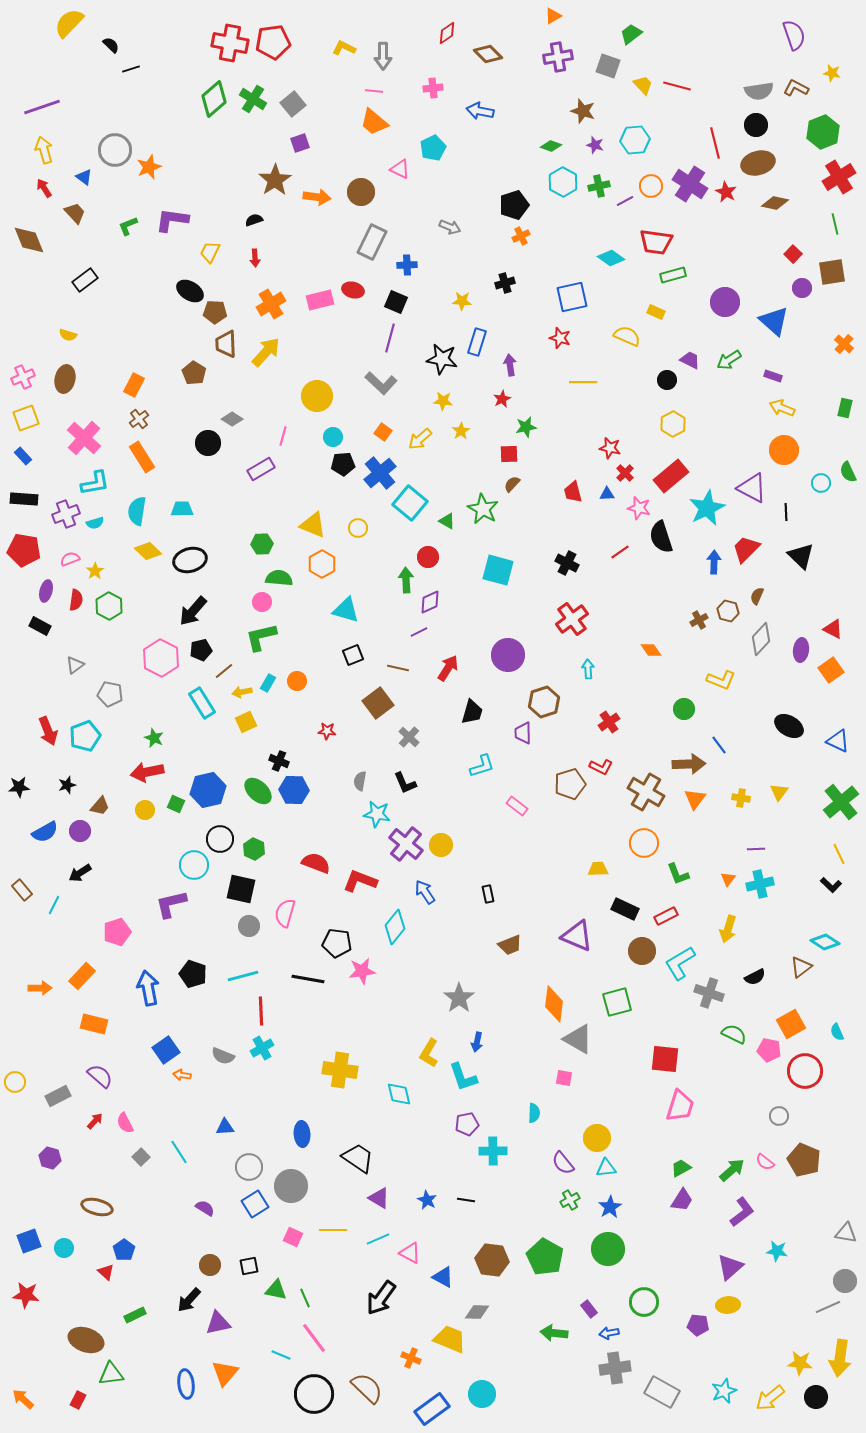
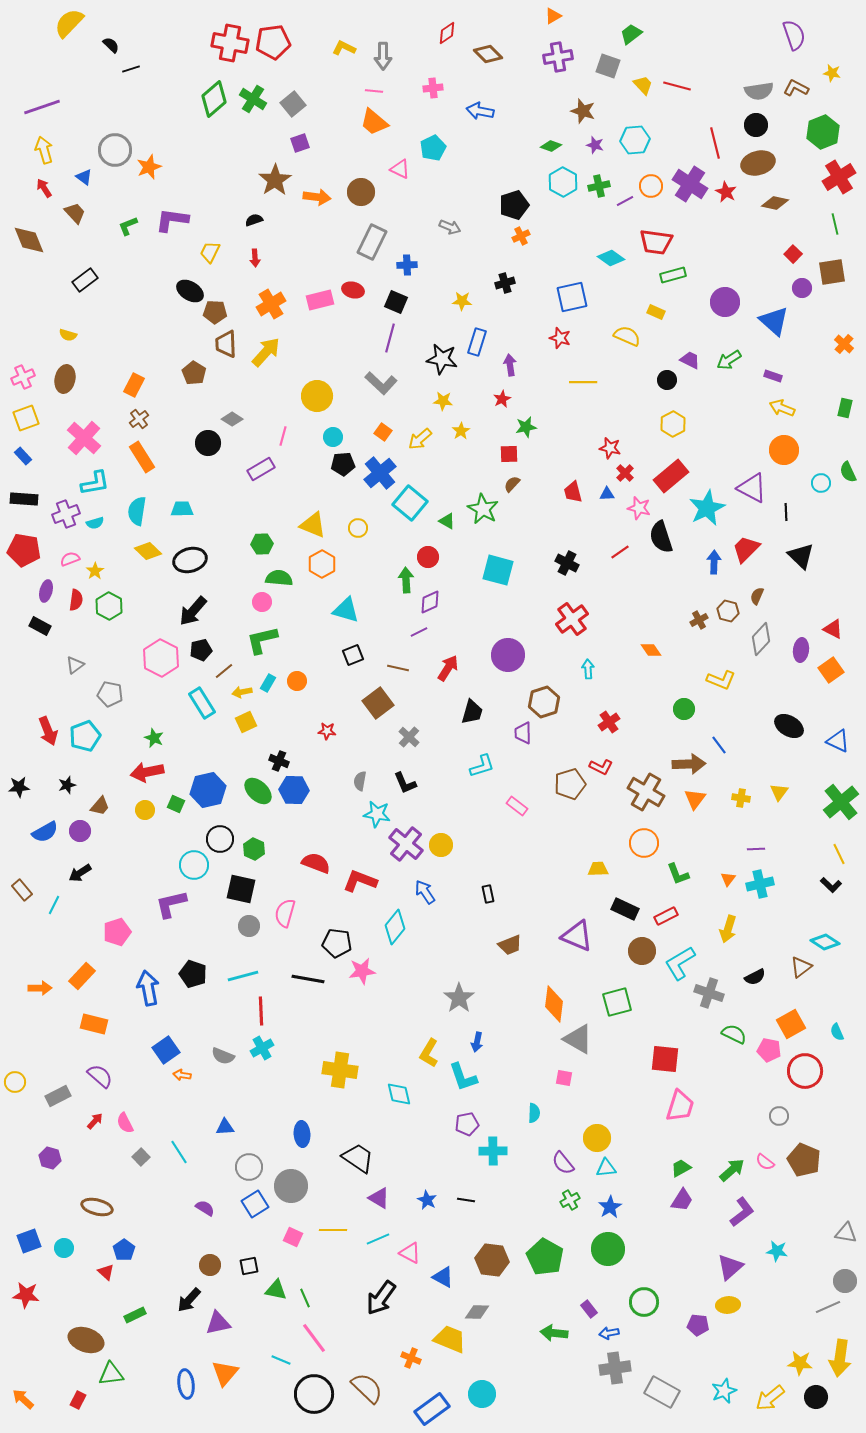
green L-shape at (261, 637): moved 1 px right, 3 px down
cyan line at (281, 1355): moved 5 px down
